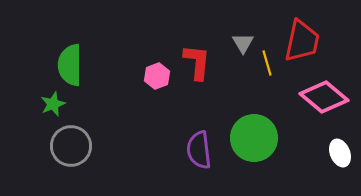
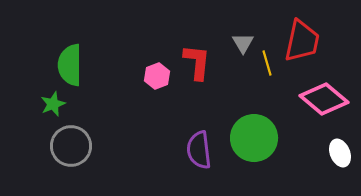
pink diamond: moved 2 px down
